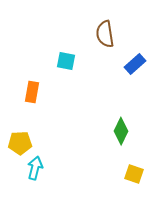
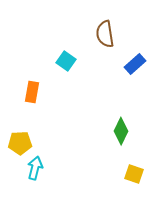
cyan square: rotated 24 degrees clockwise
